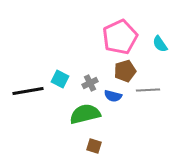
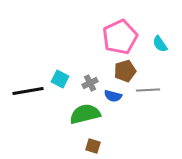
brown square: moved 1 px left
